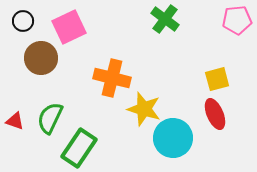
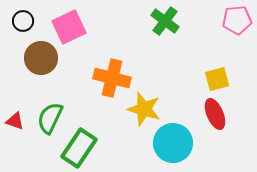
green cross: moved 2 px down
cyan circle: moved 5 px down
